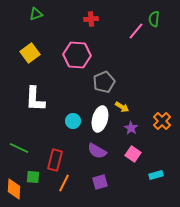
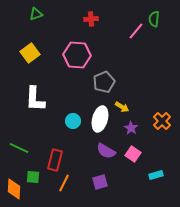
purple semicircle: moved 9 px right
